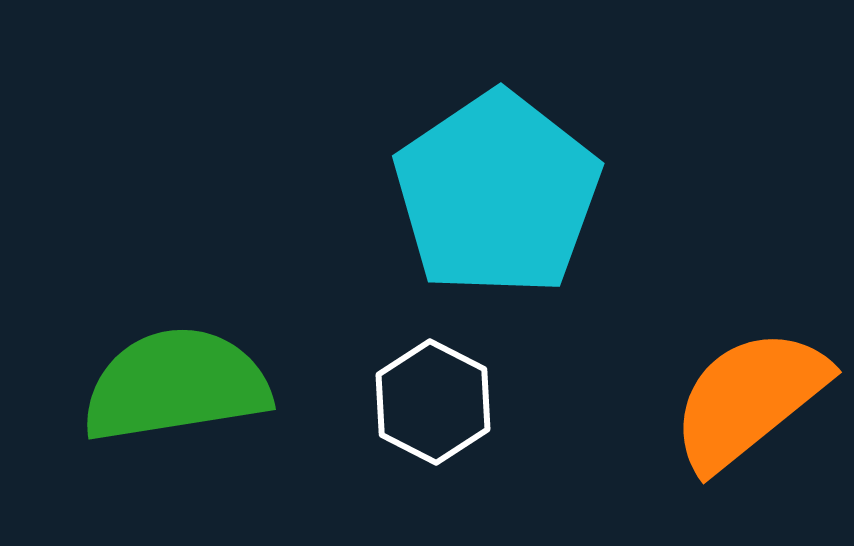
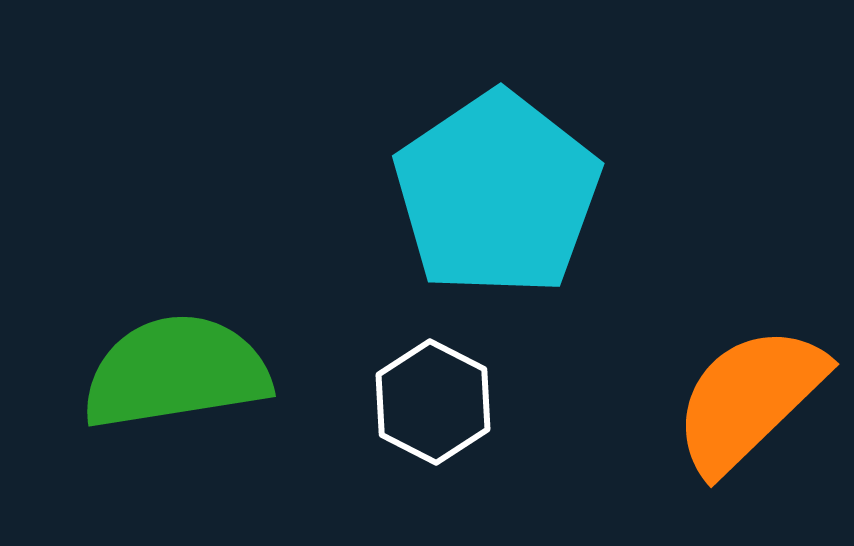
green semicircle: moved 13 px up
orange semicircle: rotated 5 degrees counterclockwise
